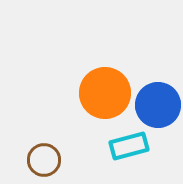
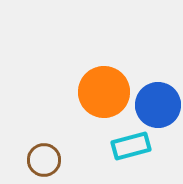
orange circle: moved 1 px left, 1 px up
cyan rectangle: moved 2 px right
